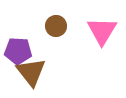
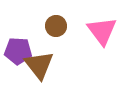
pink triangle: rotated 8 degrees counterclockwise
brown triangle: moved 8 px right, 7 px up
